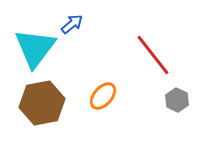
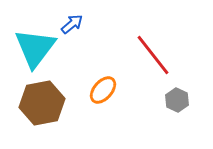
orange ellipse: moved 6 px up
